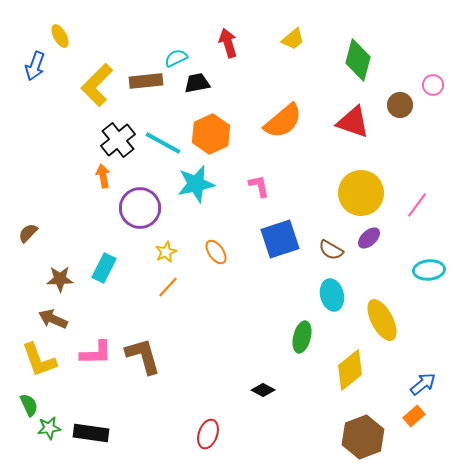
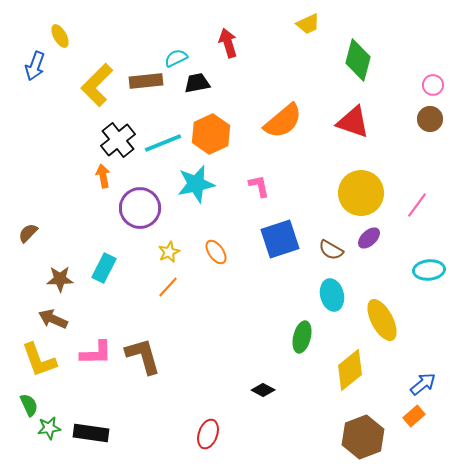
yellow trapezoid at (293, 39): moved 15 px right, 15 px up; rotated 15 degrees clockwise
brown circle at (400, 105): moved 30 px right, 14 px down
cyan line at (163, 143): rotated 51 degrees counterclockwise
yellow star at (166, 252): moved 3 px right
